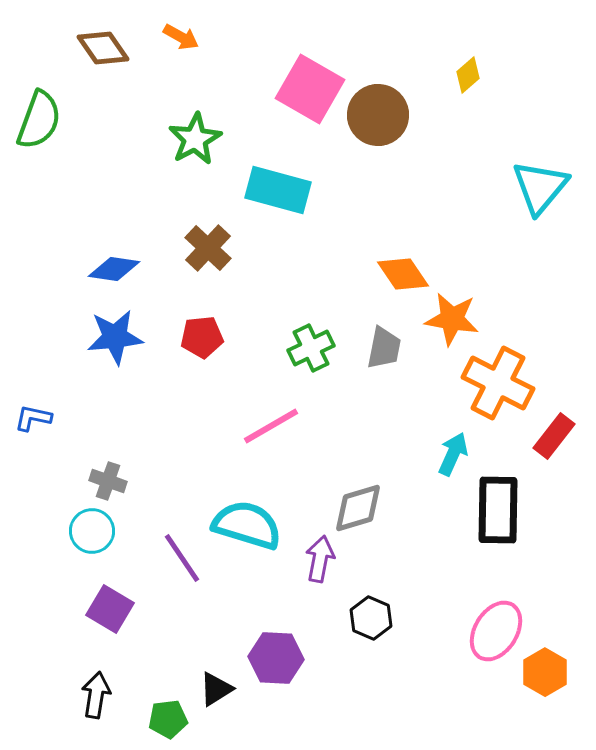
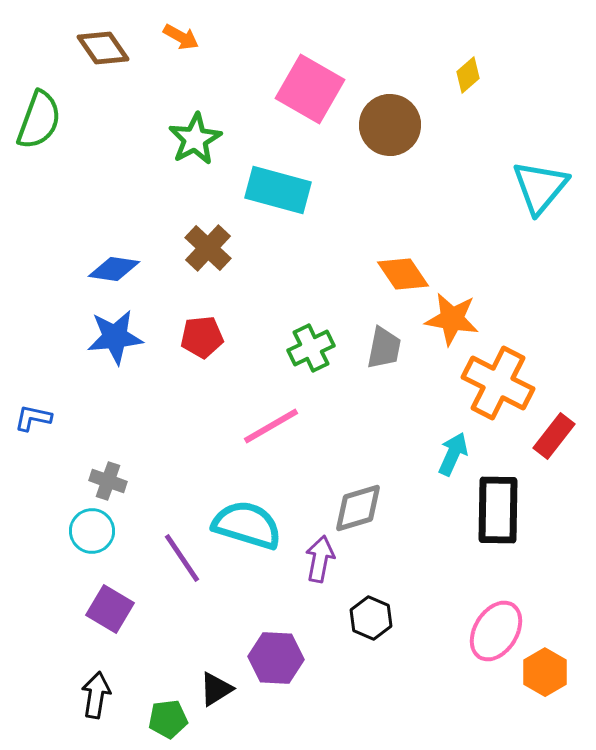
brown circle: moved 12 px right, 10 px down
